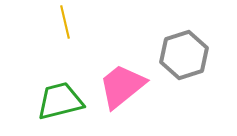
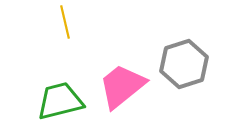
gray hexagon: moved 9 px down
